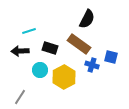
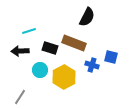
black semicircle: moved 2 px up
brown rectangle: moved 5 px left, 1 px up; rotated 15 degrees counterclockwise
